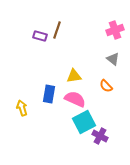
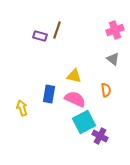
yellow triangle: rotated 21 degrees clockwise
orange semicircle: moved 4 px down; rotated 144 degrees counterclockwise
